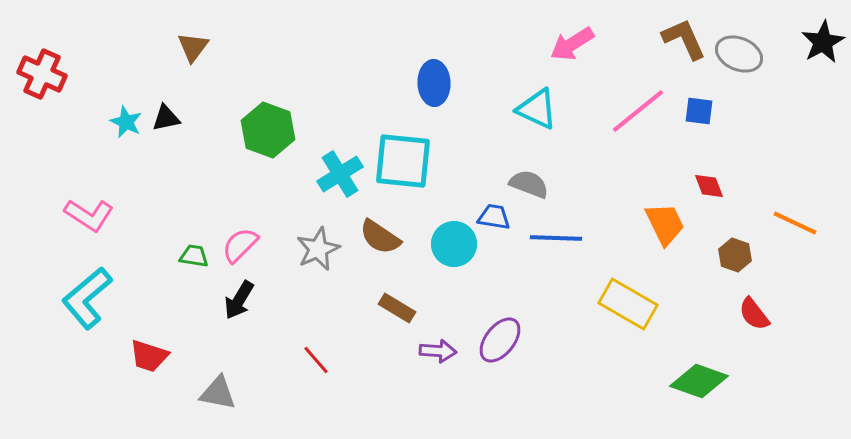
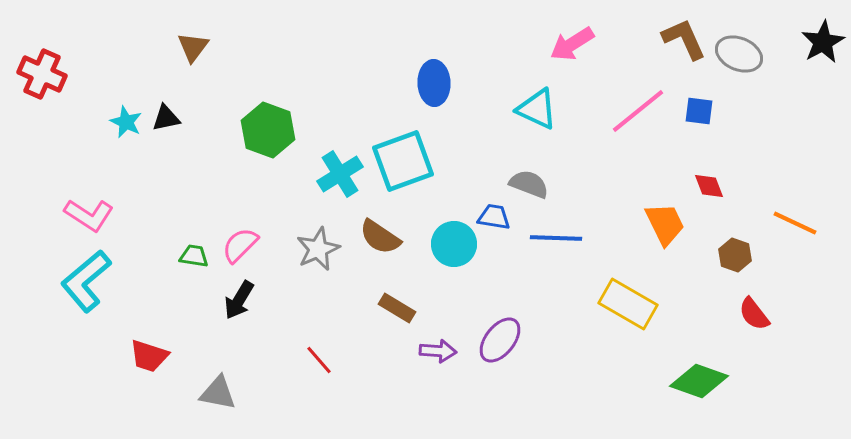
cyan square: rotated 26 degrees counterclockwise
cyan L-shape: moved 1 px left, 17 px up
red line: moved 3 px right
